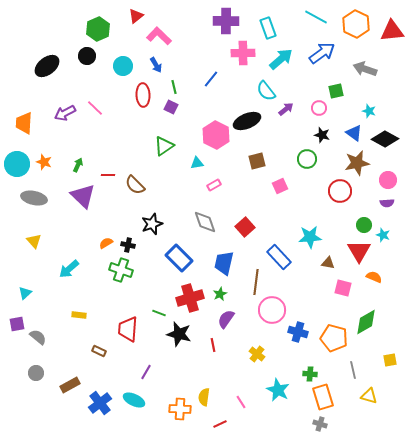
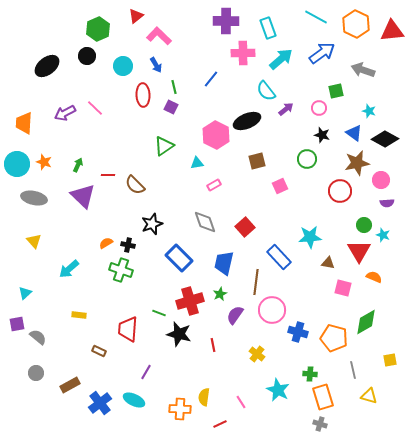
gray arrow at (365, 69): moved 2 px left, 1 px down
pink circle at (388, 180): moved 7 px left
red cross at (190, 298): moved 3 px down
purple semicircle at (226, 319): moved 9 px right, 4 px up
